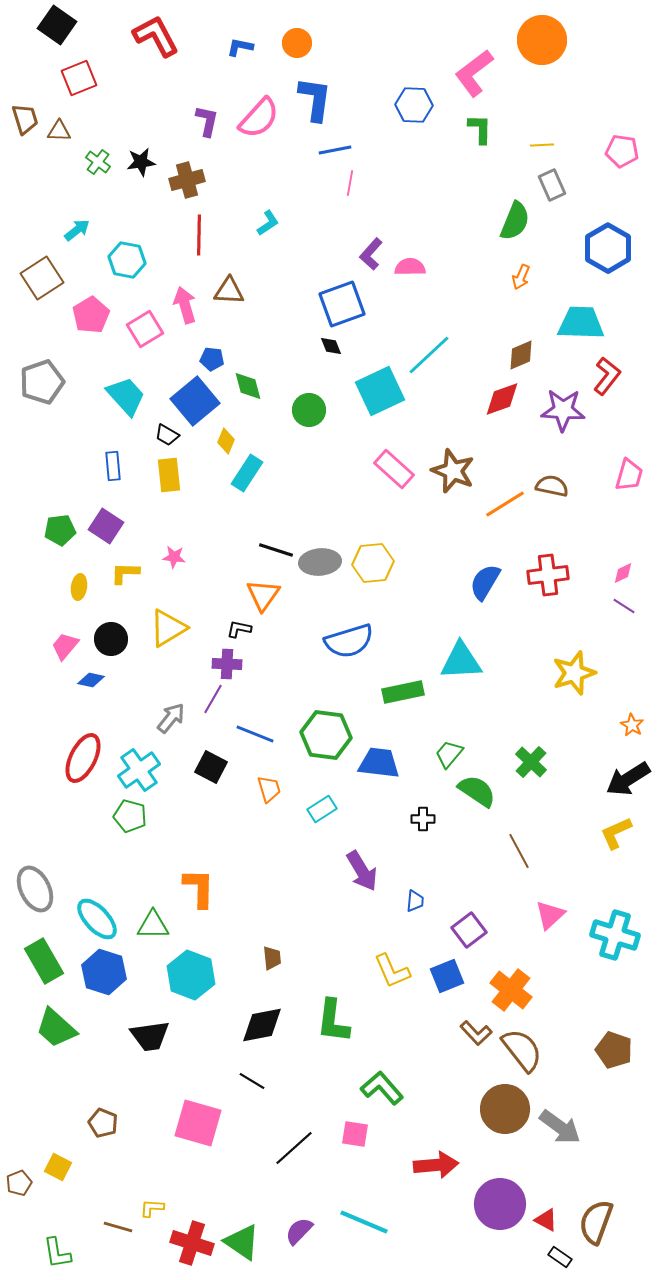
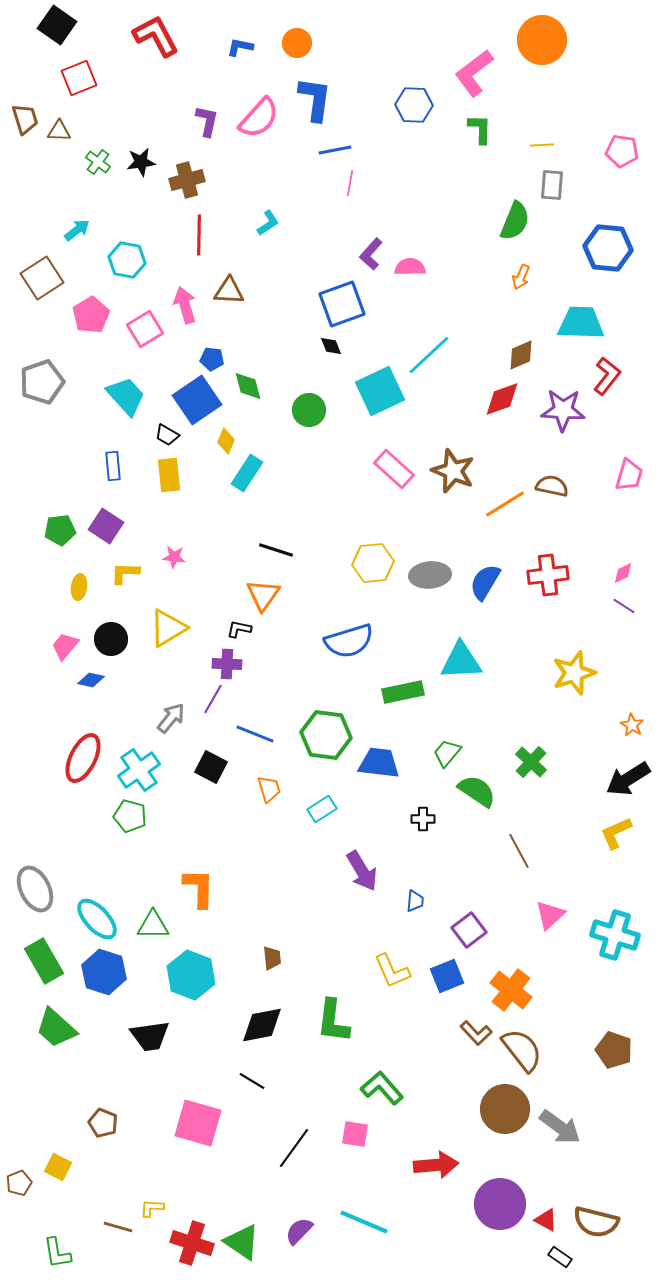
gray rectangle at (552, 185): rotated 28 degrees clockwise
blue hexagon at (608, 248): rotated 24 degrees counterclockwise
blue square at (195, 401): moved 2 px right, 1 px up; rotated 6 degrees clockwise
gray ellipse at (320, 562): moved 110 px right, 13 px down
green trapezoid at (449, 754): moved 2 px left, 1 px up
black line at (294, 1148): rotated 12 degrees counterclockwise
brown semicircle at (596, 1222): rotated 96 degrees counterclockwise
